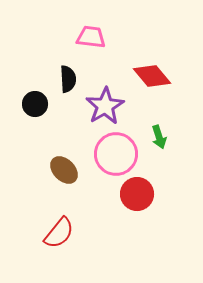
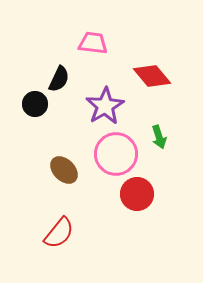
pink trapezoid: moved 2 px right, 6 px down
black semicircle: moved 9 px left; rotated 28 degrees clockwise
